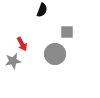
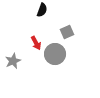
gray square: rotated 24 degrees counterclockwise
red arrow: moved 14 px right, 1 px up
gray star: rotated 14 degrees counterclockwise
